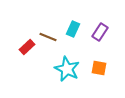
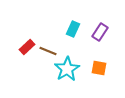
brown line: moved 14 px down
cyan star: rotated 15 degrees clockwise
